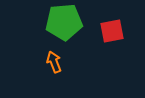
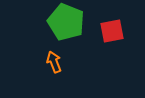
green pentagon: moved 2 px right; rotated 27 degrees clockwise
